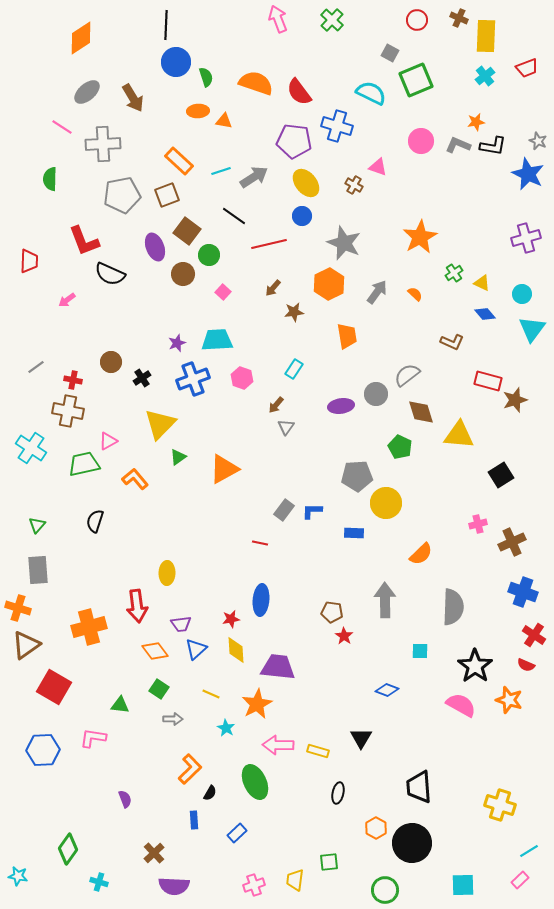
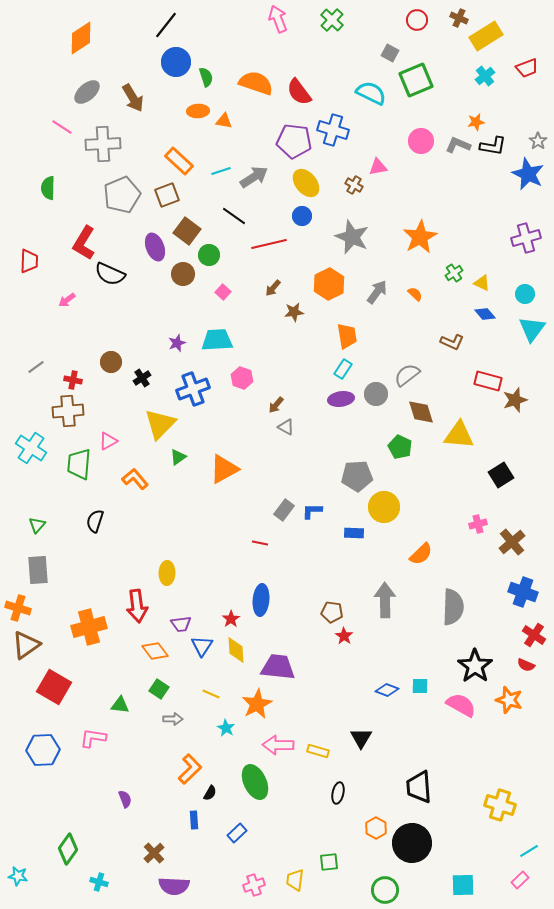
black line at (166, 25): rotated 36 degrees clockwise
yellow rectangle at (486, 36): rotated 56 degrees clockwise
blue cross at (337, 126): moved 4 px left, 4 px down
gray star at (538, 141): rotated 12 degrees clockwise
pink triangle at (378, 167): rotated 30 degrees counterclockwise
green semicircle at (50, 179): moved 2 px left, 9 px down
gray pentagon at (122, 195): rotated 12 degrees counterclockwise
red L-shape at (84, 241): moved 2 px down; rotated 52 degrees clockwise
gray star at (344, 243): moved 8 px right, 6 px up
cyan circle at (522, 294): moved 3 px right
cyan rectangle at (294, 369): moved 49 px right
blue cross at (193, 379): moved 10 px down
purple ellipse at (341, 406): moved 7 px up
brown cross at (68, 411): rotated 16 degrees counterclockwise
gray triangle at (286, 427): rotated 36 degrees counterclockwise
green trapezoid at (84, 464): moved 5 px left; rotated 72 degrees counterclockwise
yellow circle at (386, 503): moved 2 px left, 4 px down
brown cross at (512, 542): rotated 16 degrees counterclockwise
red star at (231, 619): rotated 24 degrees counterclockwise
blue triangle at (196, 649): moved 6 px right, 3 px up; rotated 15 degrees counterclockwise
cyan square at (420, 651): moved 35 px down
